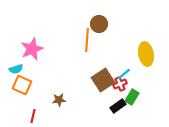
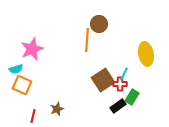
cyan line: rotated 24 degrees counterclockwise
red cross: rotated 24 degrees clockwise
brown star: moved 2 px left, 9 px down; rotated 16 degrees counterclockwise
